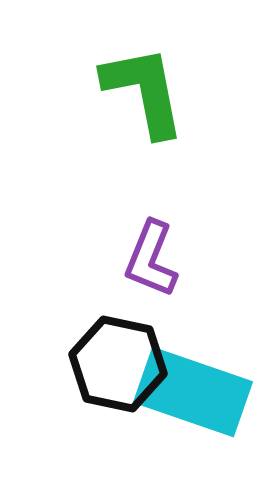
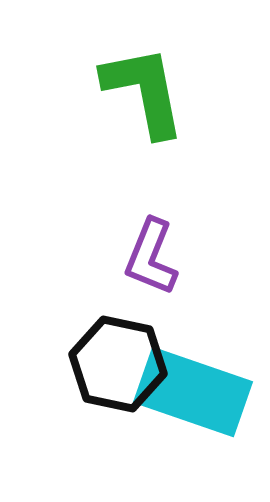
purple L-shape: moved 2 px up
